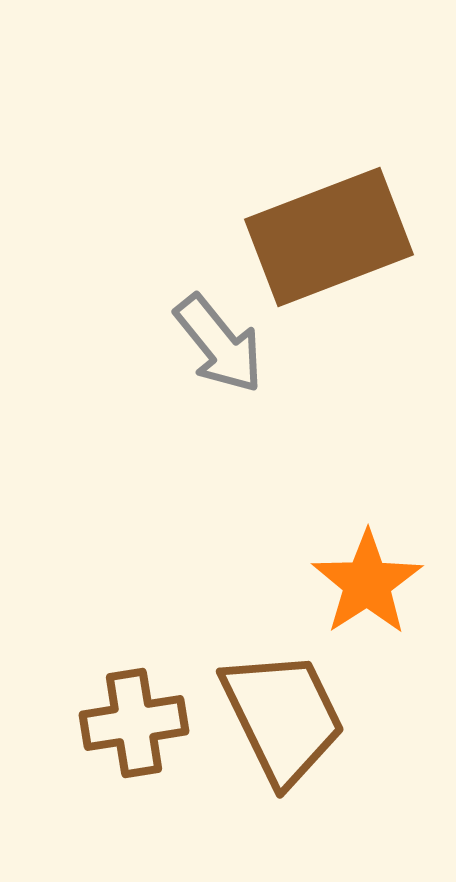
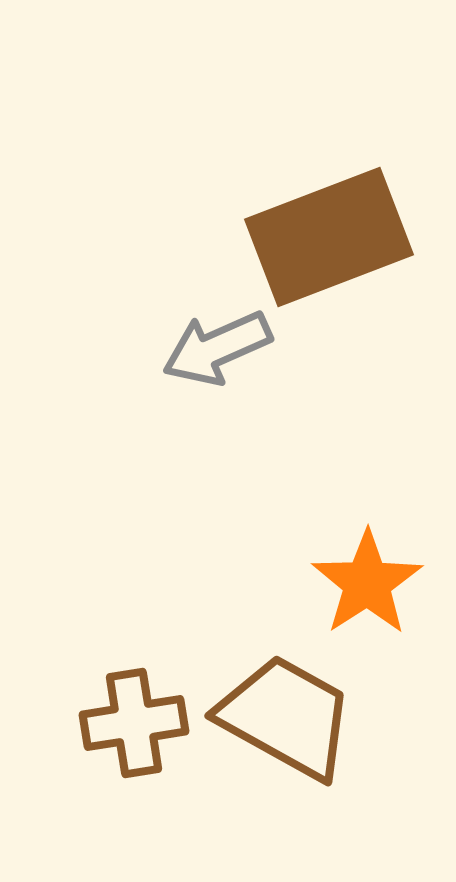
gray arrow: moved 2 px left, 4 px down; rotated 105 degrees clockwise
brown trapezoid: moved 3 px right; rotated 35 degrees counterclockwise
